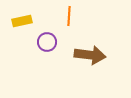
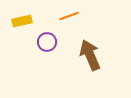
orange line: rotated 66 degrees clockwise
brown arrow: rotated 120 degrees counterclockwise
